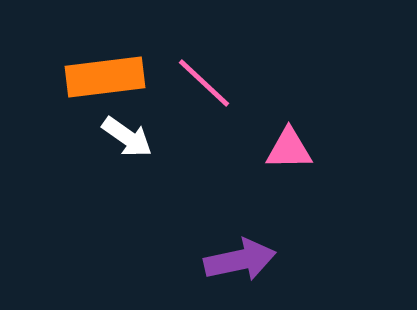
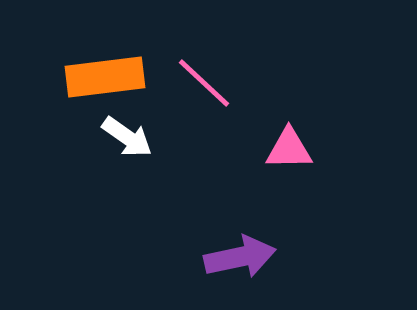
purple arrow: moved 3 px up
